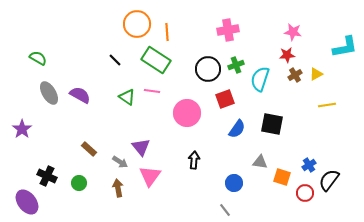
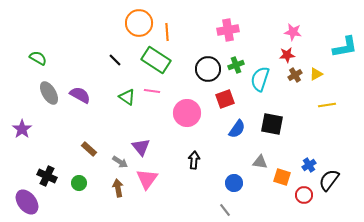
orange circle: moved 2 px right, 1 px up
pink triangle: moved 3 px left, 3 px down
red circle: moved 1 px left, 2 px down
